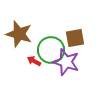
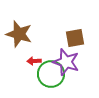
green circle: moved 24 px down
red arrow: rotated 32 degrees counterclockwise
